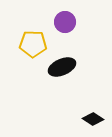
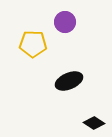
black ellipse: moved 7 px right, 14 px down
black diamond: moved 1 px right, 4 px down
